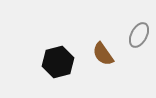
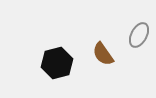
black hexagon: moved 1 px left, 1 px down
